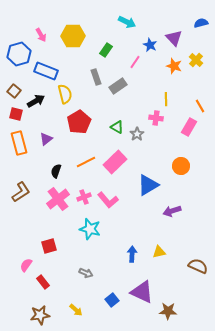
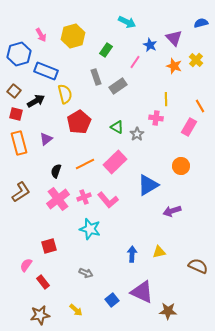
yellow hexagon at (73, 36): rotated 15 degrees counterclockwise
orange line at (86, 162): moved 1 px left, 2 px down
